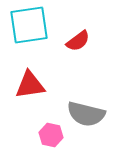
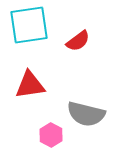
pink hexagon: rotated 15 degrees clockwise
